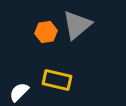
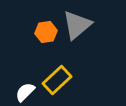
yellow rectangle: rotated 56 degrees counterclockwise
white semicircle: moved 6 px right
